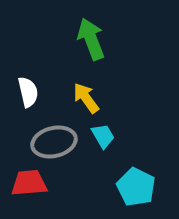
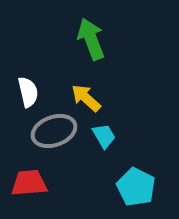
yellow arrow: rotated 12 degrees counterclockwise
cyan trapezoid: moved 1 px right
gray ellipse: moved 11 px up; rotated 6 degrees counterclockwise
